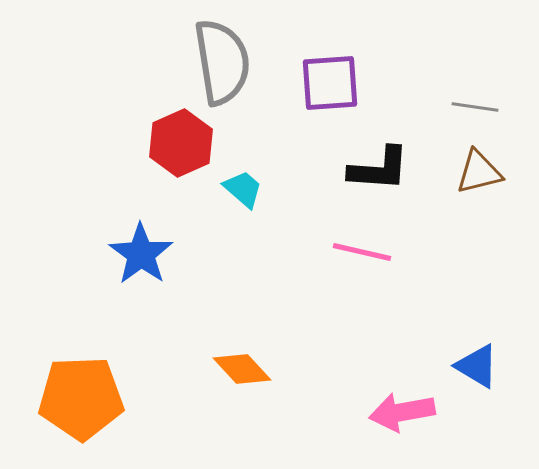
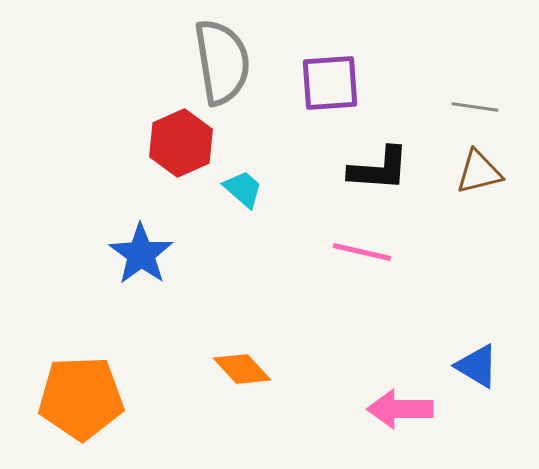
pink arrow: moved 2 px left, 3 px up; rotated 10 degrees clockwise
